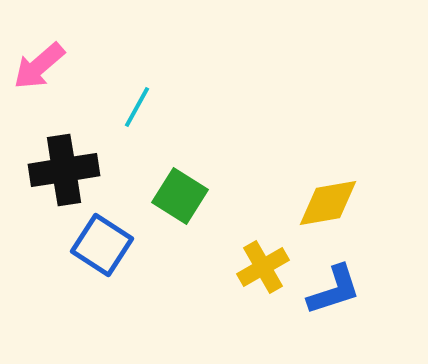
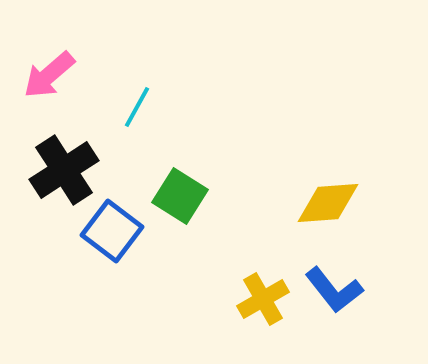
pink arrow: moved 10 px right, 9 px down
black cross: rotated 24 degrees counterclockwise
yellow diamond: rotated 6 degrees clockwise
blue square: moved 10 px right, 14 px up; rotated 4 degrees clockwise
yellow cross: moved 32 px down
blue L-shape: rotated 70 degrees clockwise
